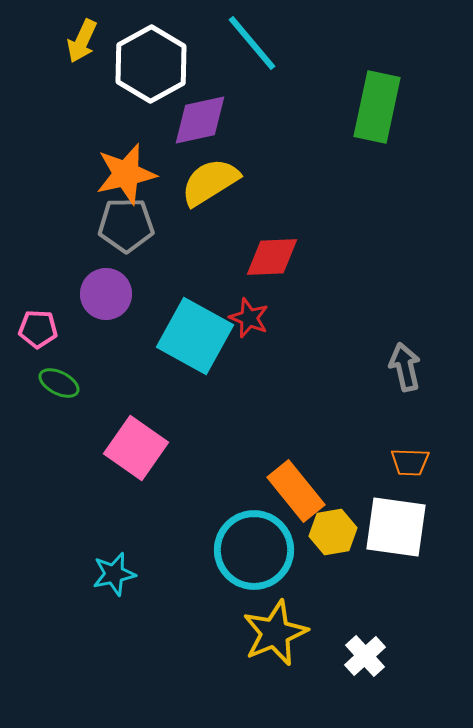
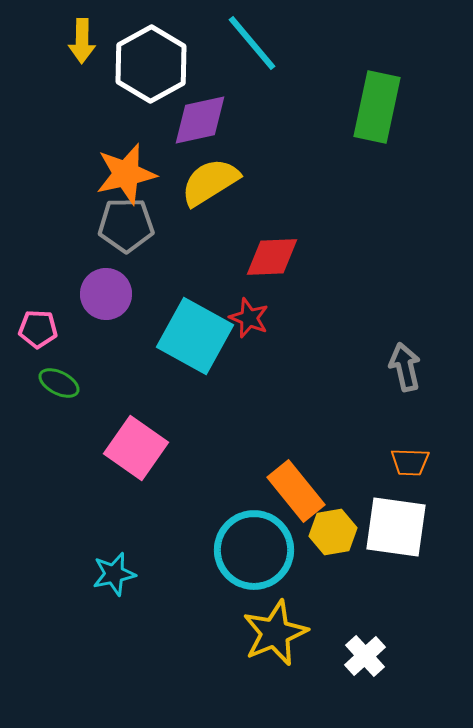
yellow arrow: rotated 24 degrees counterclockwise
